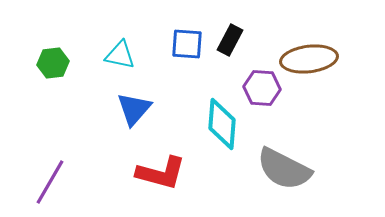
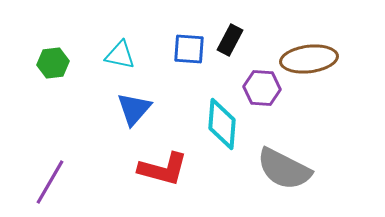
blue square: moved 2 px right, 5 px down
red L-shape: moved 2 px right, 4 px up
